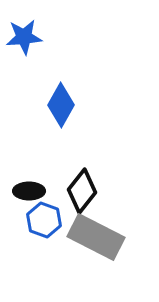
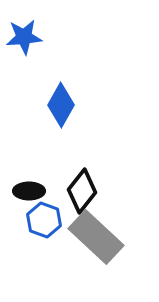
gray rectangle: rotated 16 degrees clockwise
